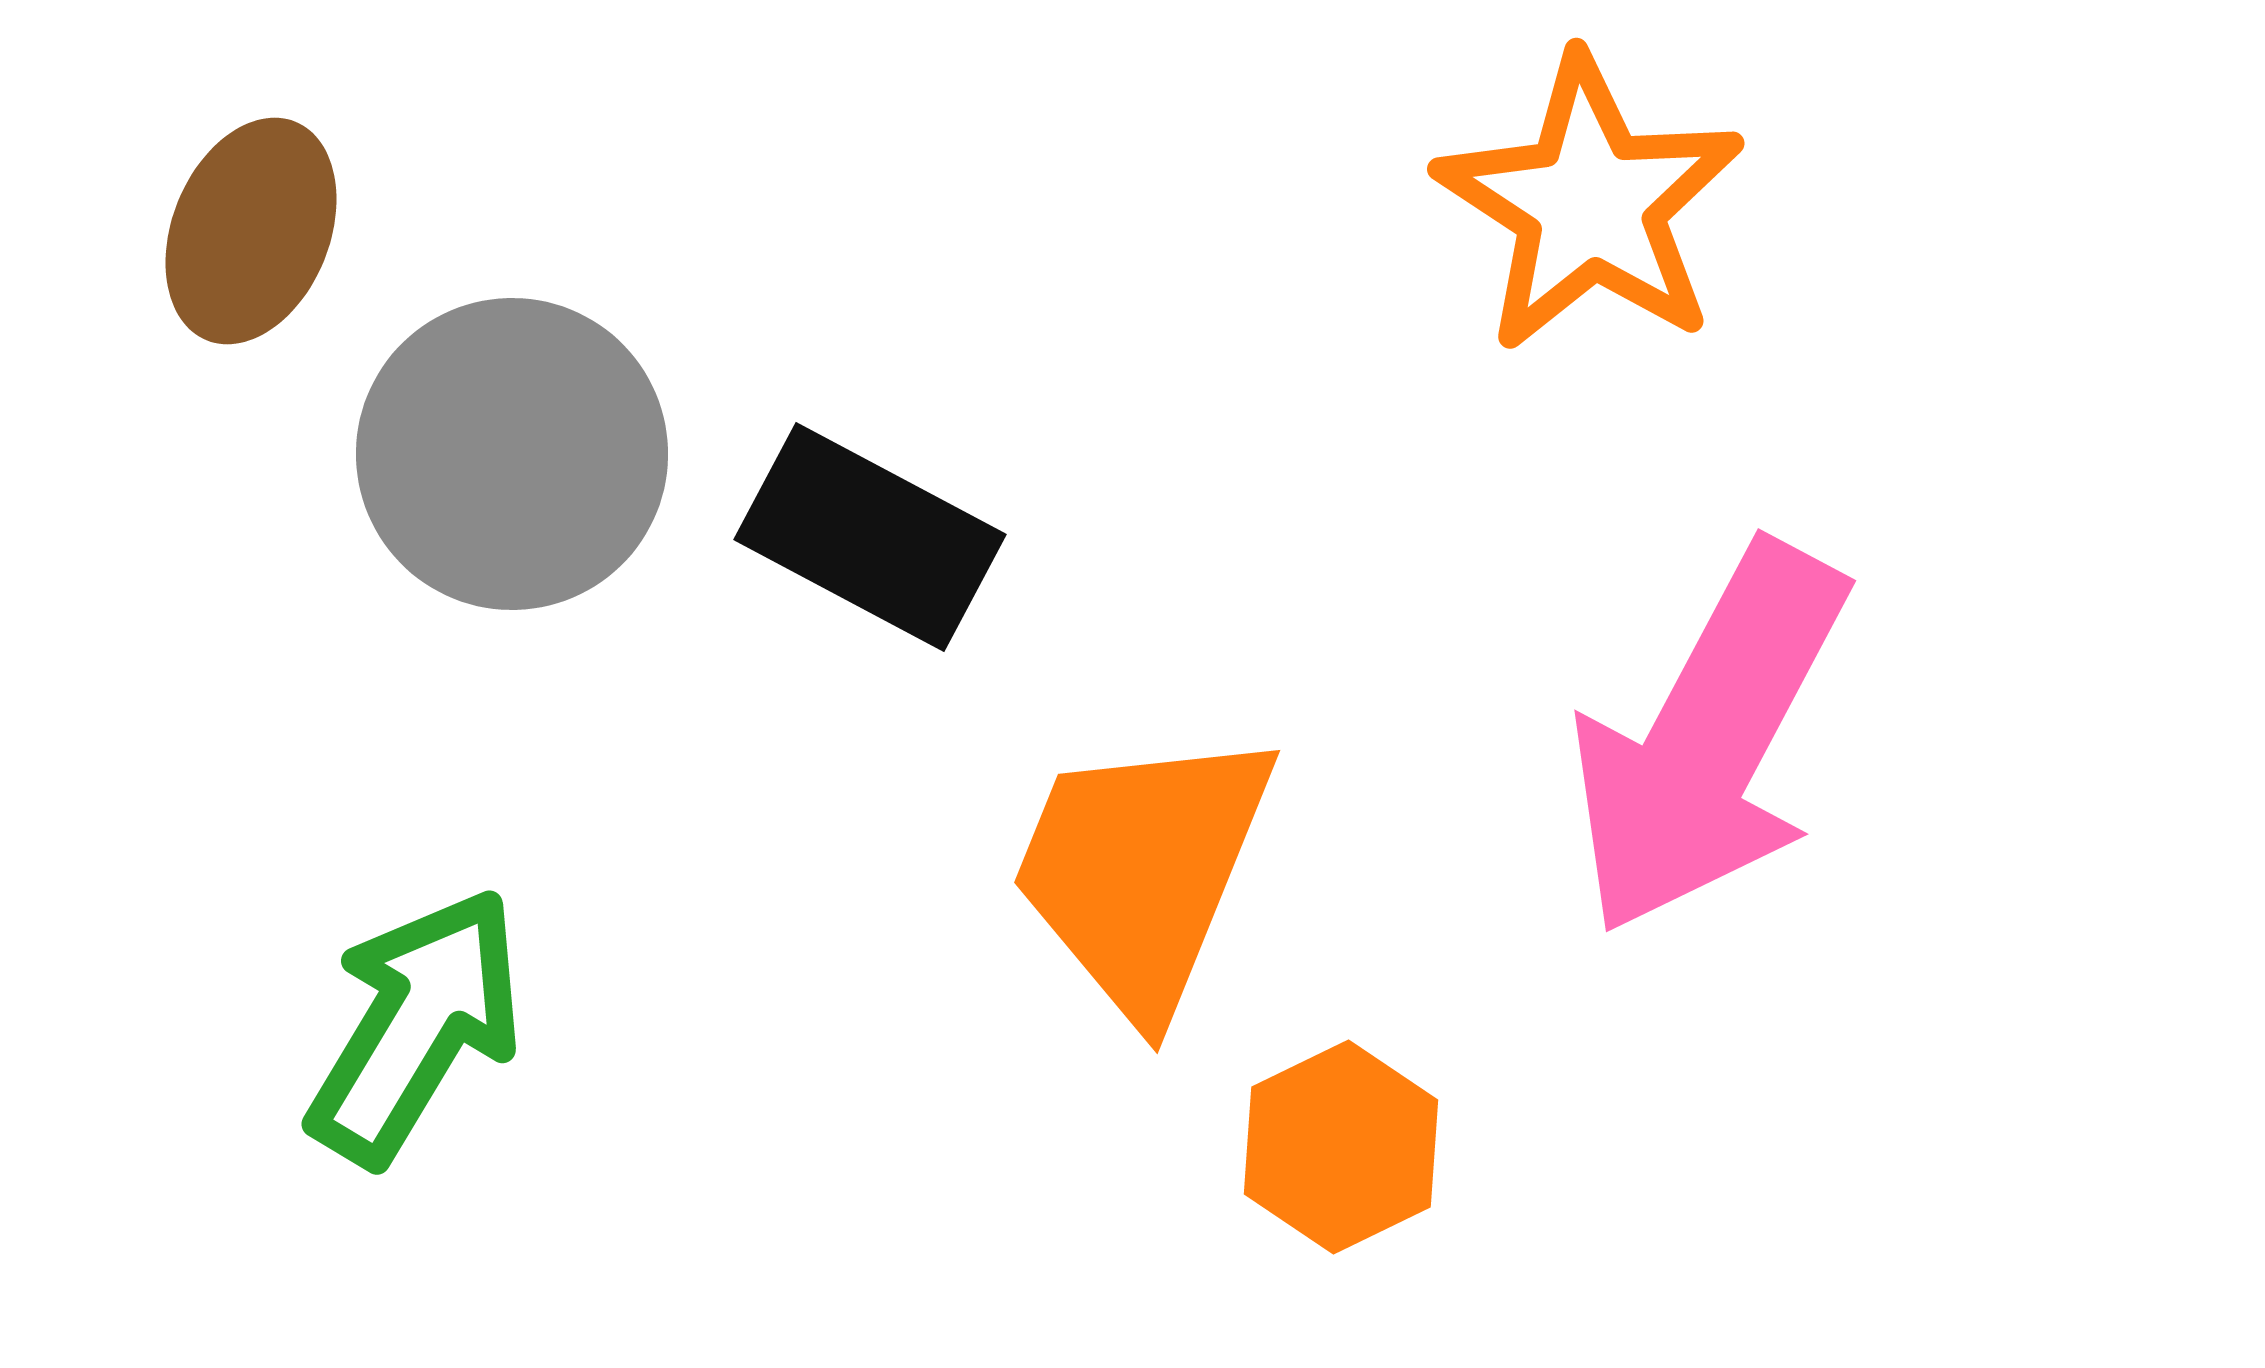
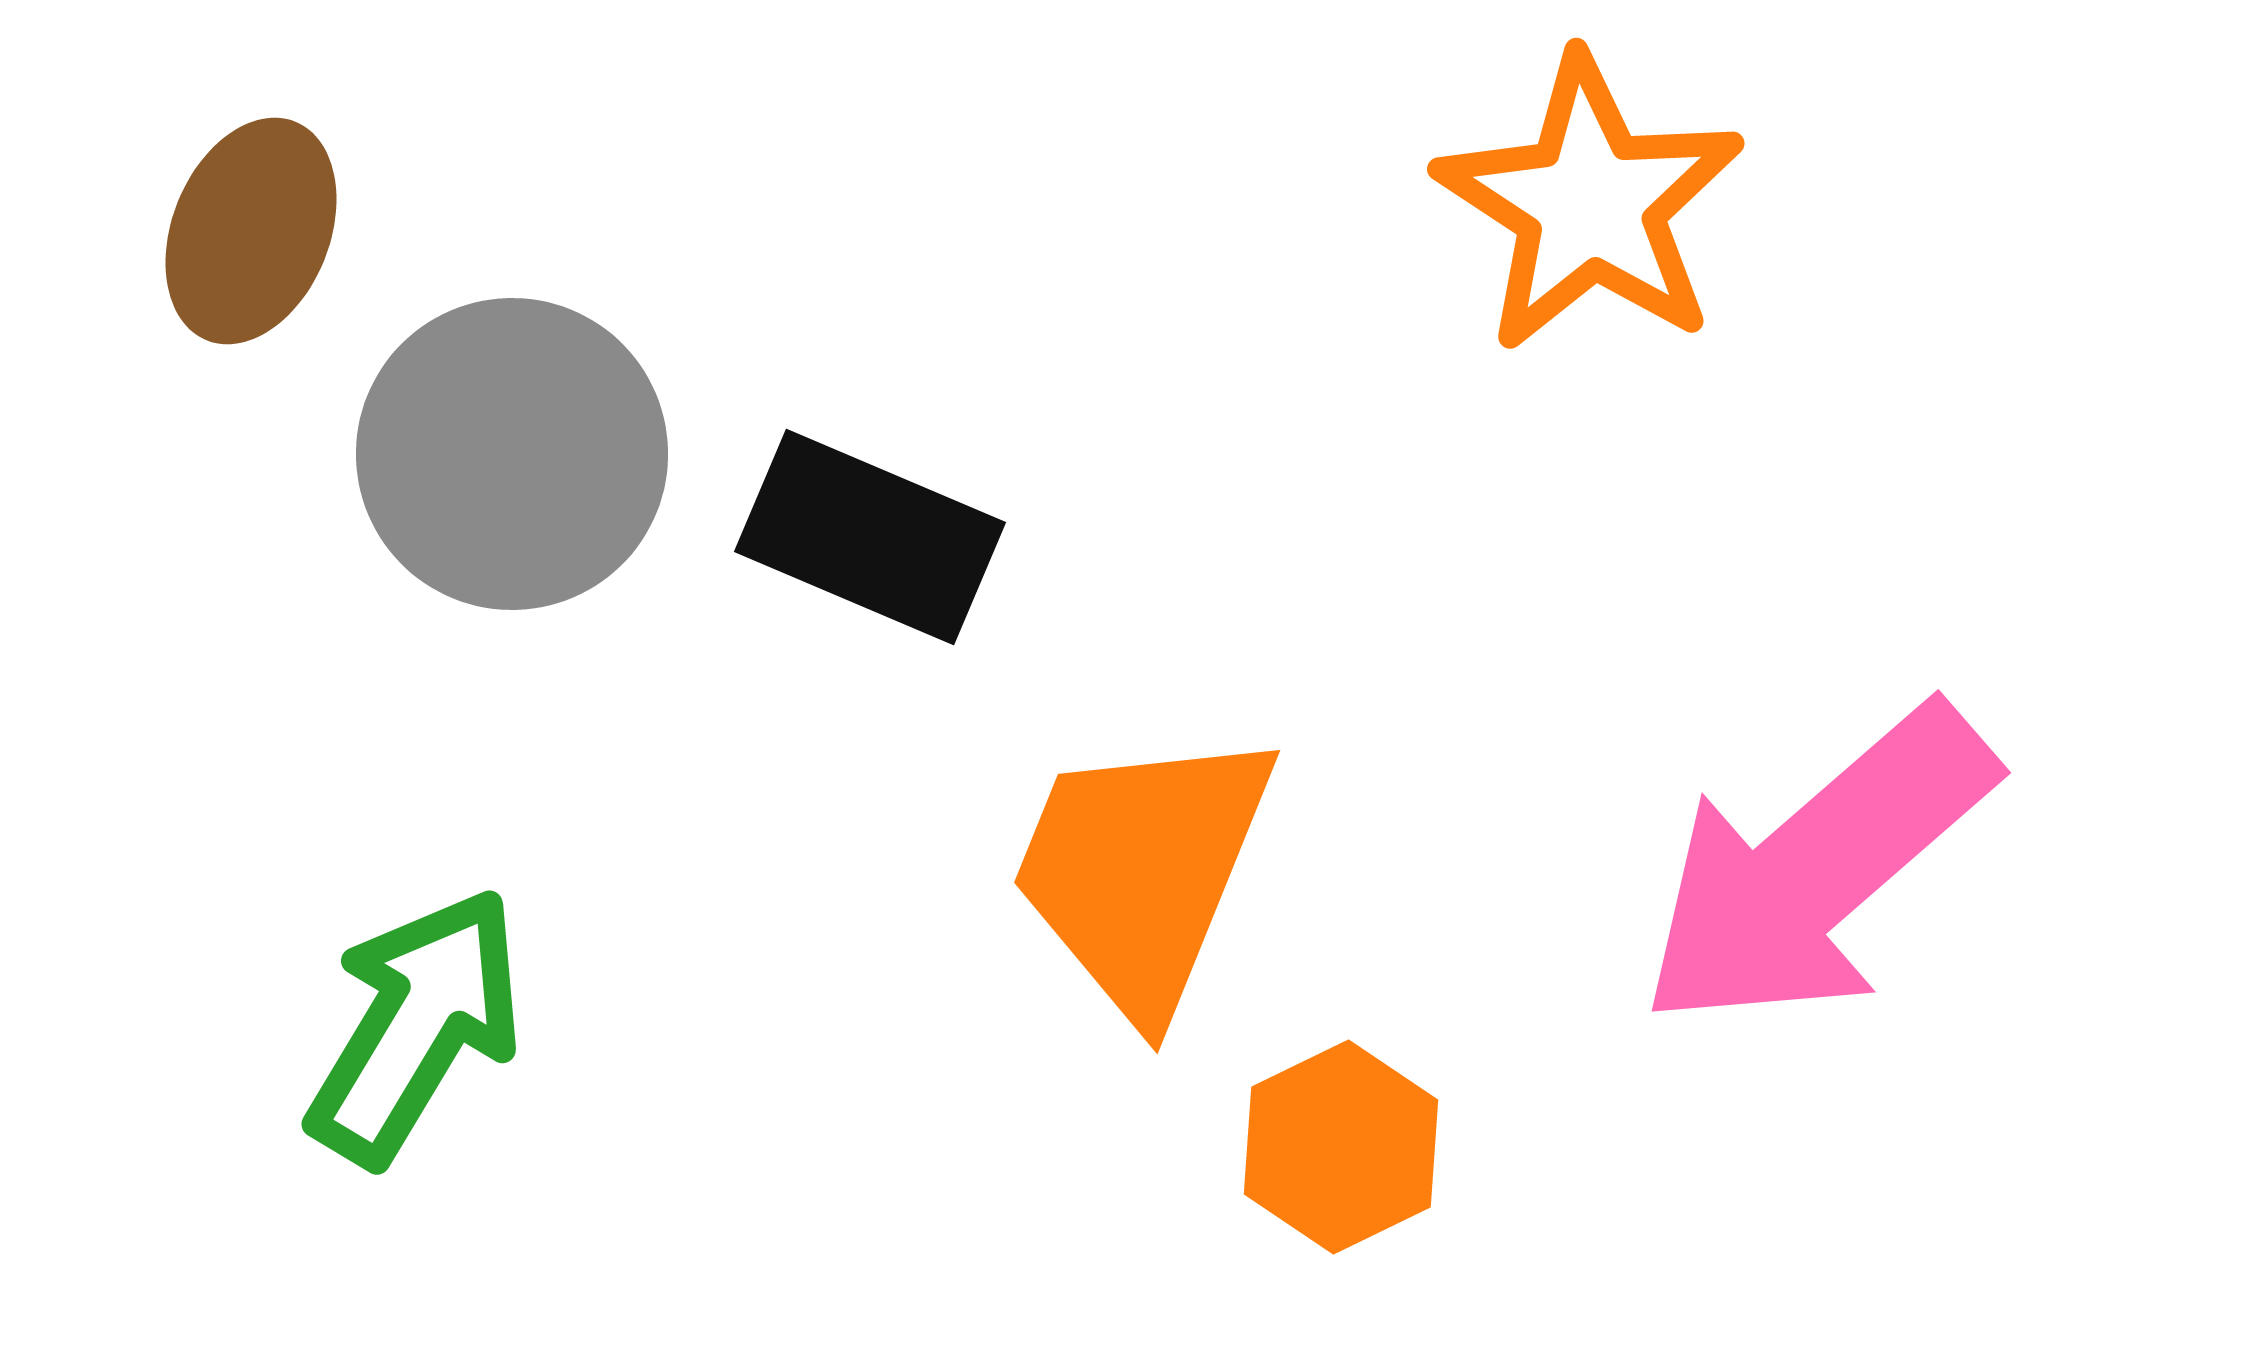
black rectangle: rotated 5 degrees counterclockwise
pink arrow: moved 108 px right, 129 px down; rotated 21 degrees clockwise
